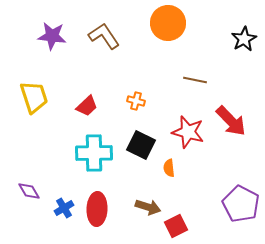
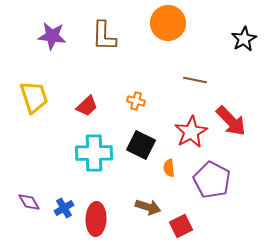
brown L-shape: rotated 144 degrees counterclockwise
red star: moved 3 px right; rotated 28 degrees clockwise
purple diamond: moved 11 px down
purple pentagon: moved 29 px left, 24 px up
red ellipse: moved 1 px left, 10 px down
red square: moved 5 px right
